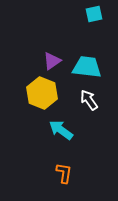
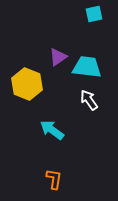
purple triangle: moved 6 px right, 4 px up
yellow hexagon: moved 15 px left, 9 px up
cyan arrow: moved 9 px left
orange L-shape: moved 10 px left, 6 px down
